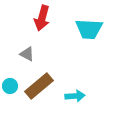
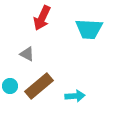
red arrow: rotated 10 degrees clockwise
